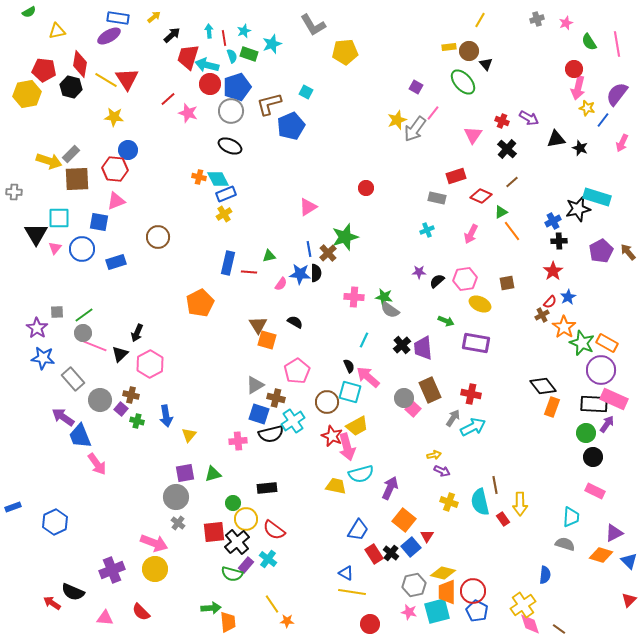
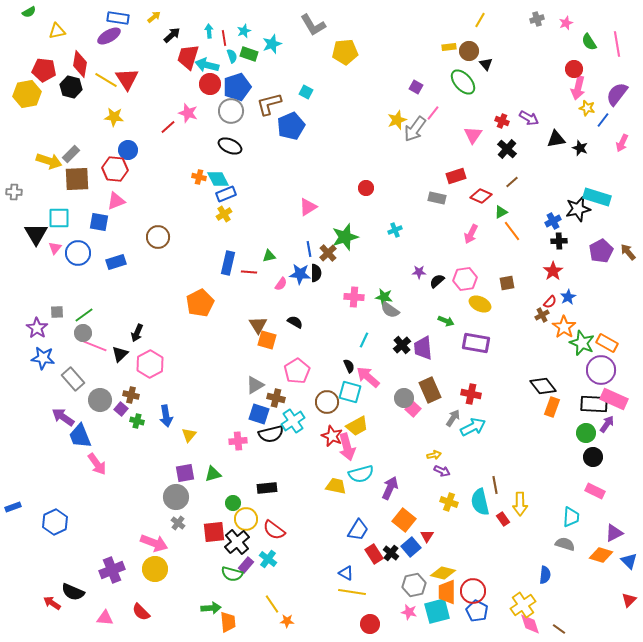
red line at (168, 99): moved 28 px down
cyan cross at (427, 230): moved 32 px left
blue circle at (82, 249): moved 4 px left, 4 px down
